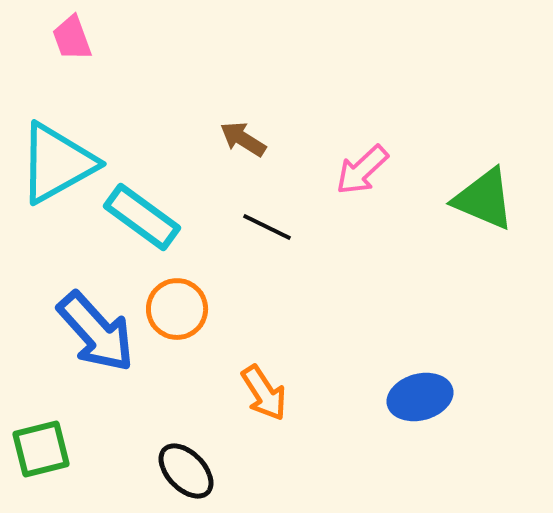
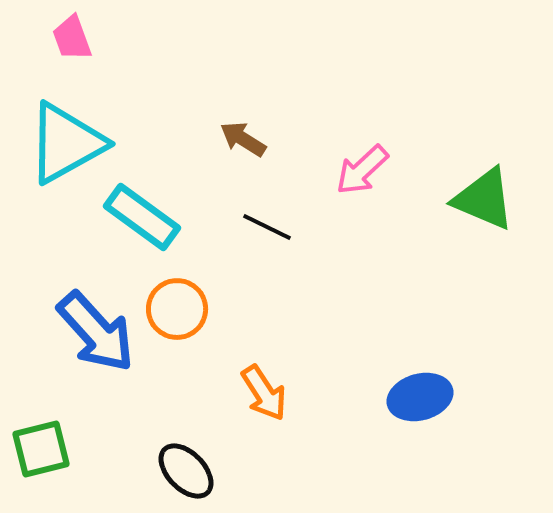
cyan triangle: moved 9 px right, 20 px up
